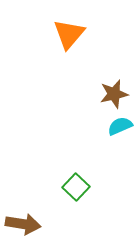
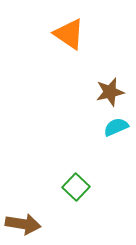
orange triangle: rotated 36 degrees counterclockwise
brown star: moved 4 px left, 2 px up
cyan semicircle: moved 4 px left, 1 px down
